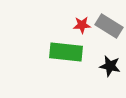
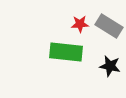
red star: moved 2 px left, 1 px up
